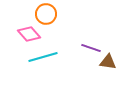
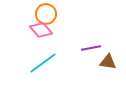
pink diamond: moved 12 px right, 4 px up
purple line: rotated 30 degrees counterclockwise
cyan line: moved 6 px down; rotated 20 degrees counterclockwise
